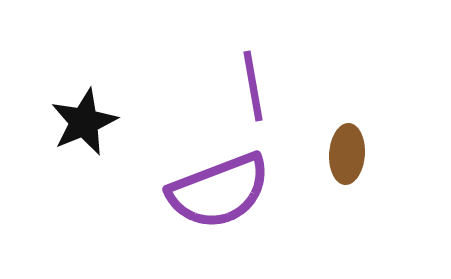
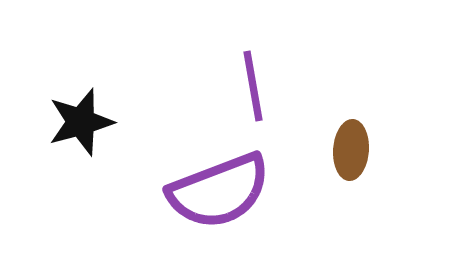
black star: moved 3 px left; rotated 8 degrees clockwise
brown ellipse: moved 4 px right, 4 px up
